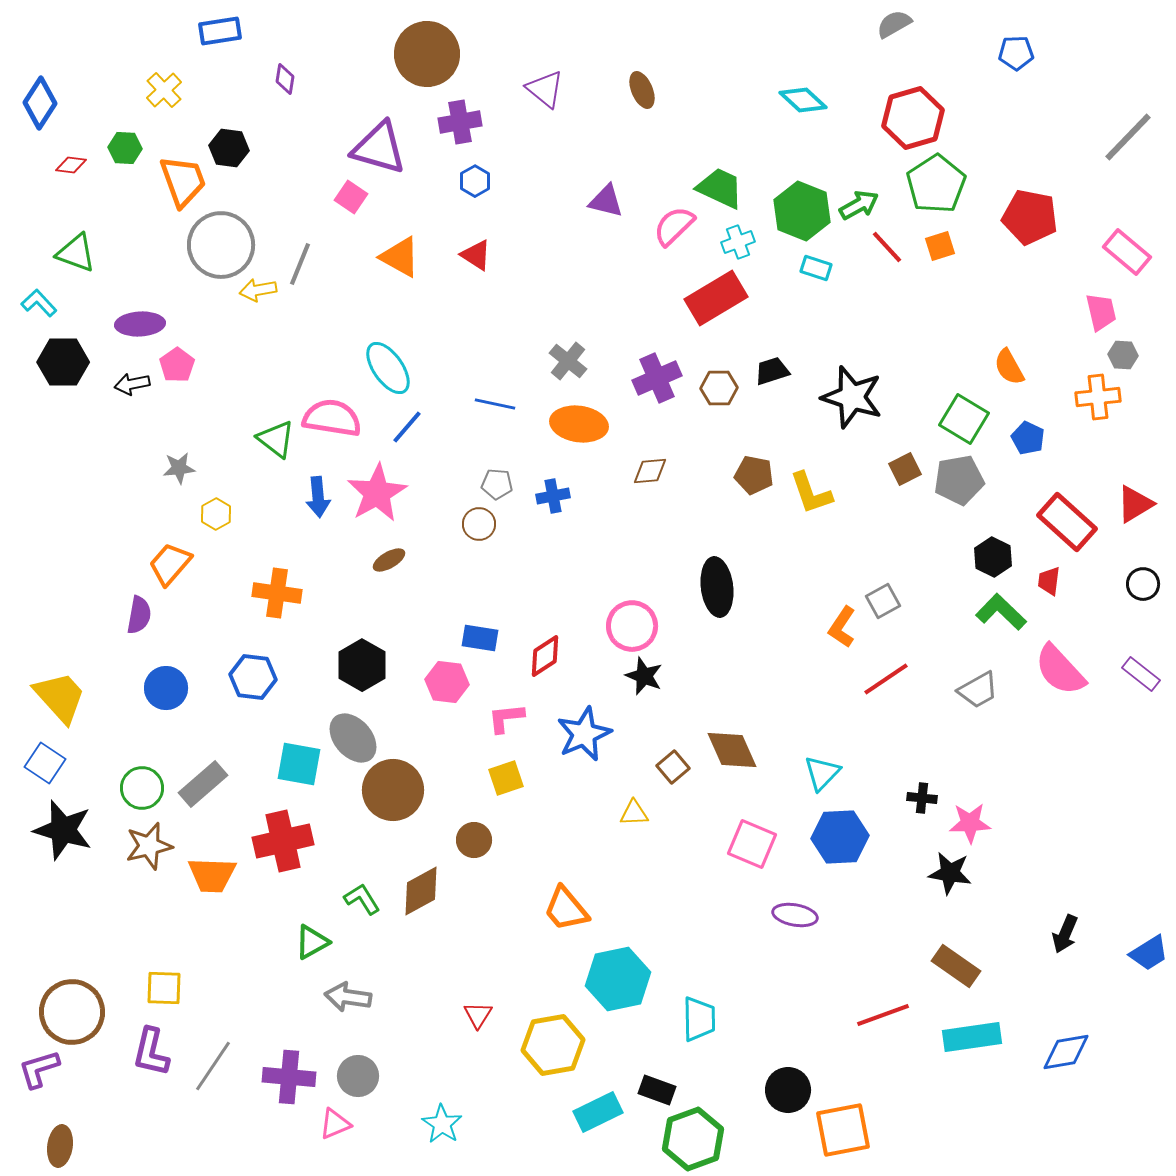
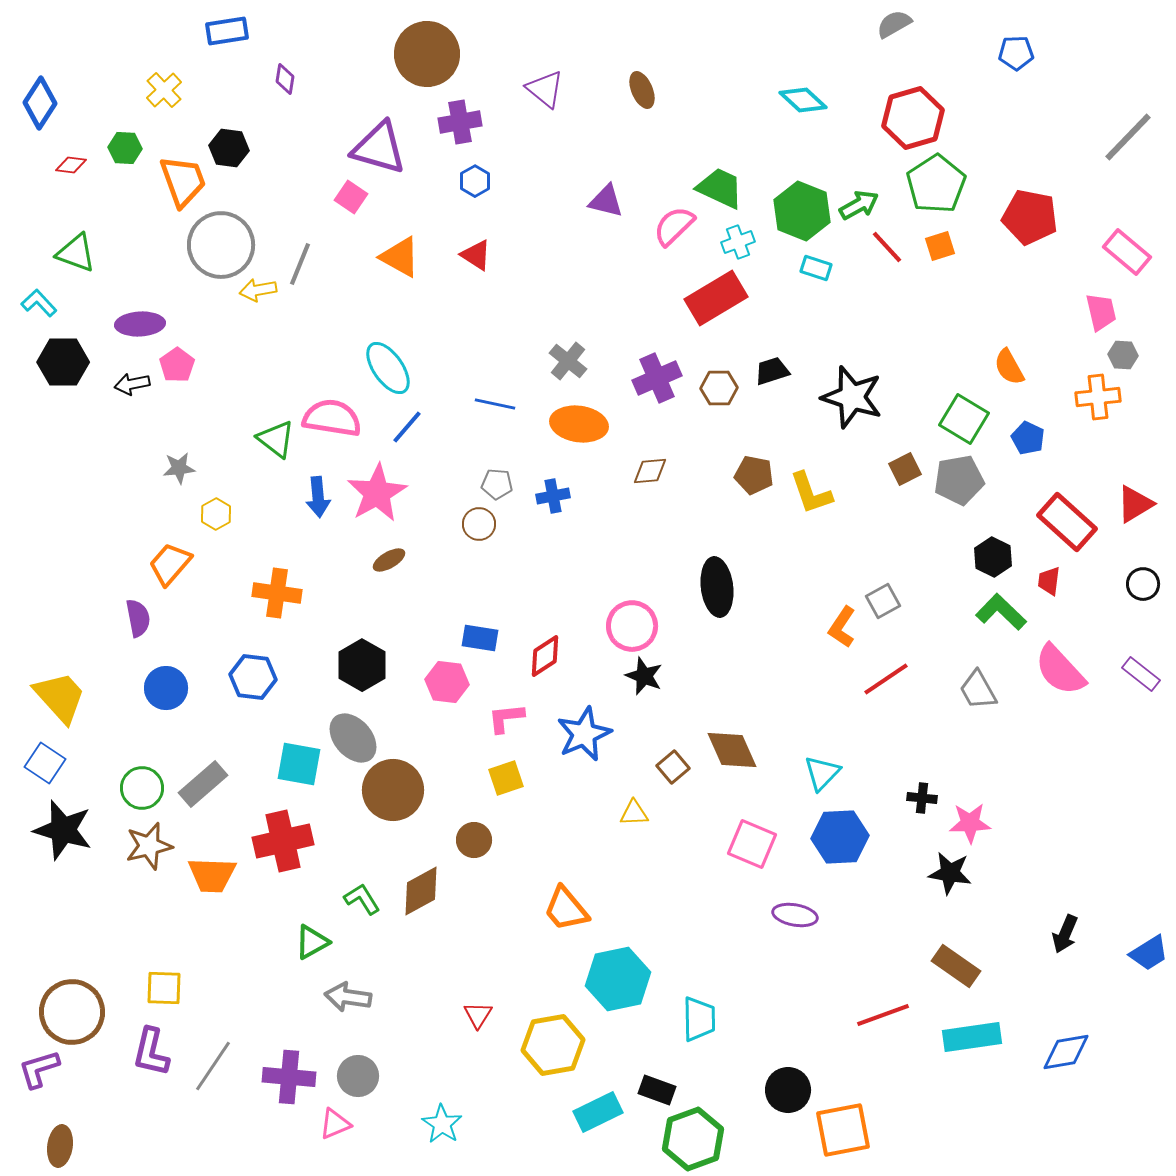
blue rectangle at (220, 31): moved 7 px right
purple semicircle at (139, 615): moved 1 px left, 3 px down; rotated 21 degrees counterclockwise
gray trapezoid at (978, 690): rotated 90 degrees clockwise
